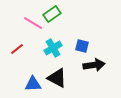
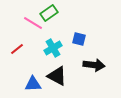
green rectangle: moved 3 px left, 1 px up
blue square: moved 3 px left, 7 px up
black arrow: rotated 15 degrees clockwise
black triangle: moved 2 px up
